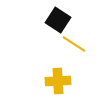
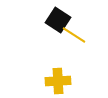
yellow line: moved 9 px up
